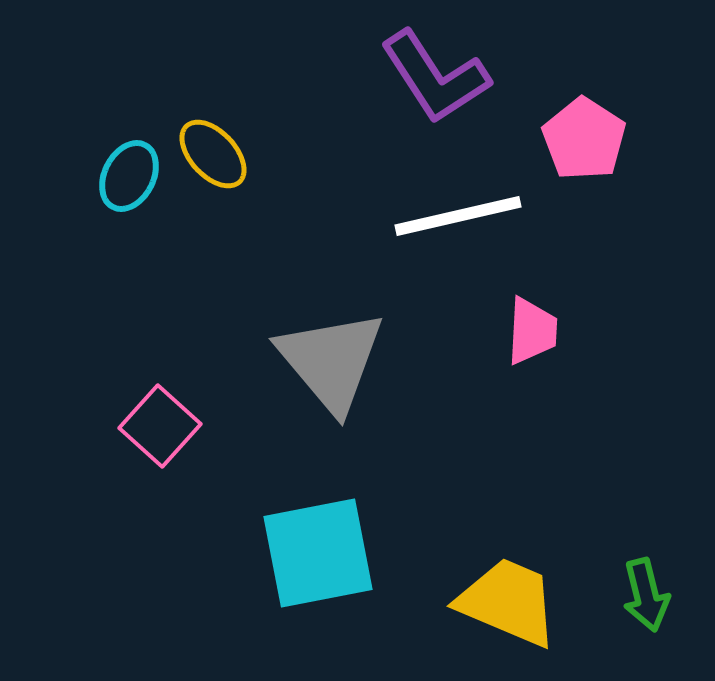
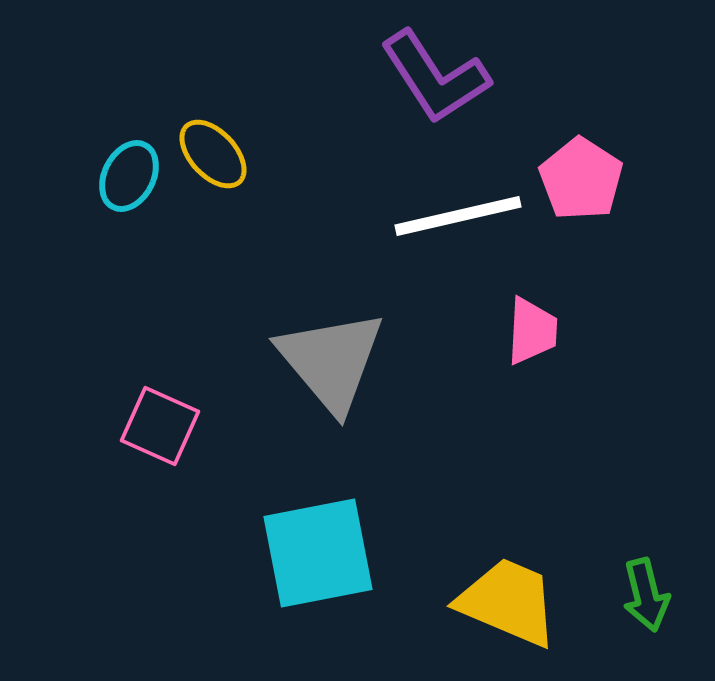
pink pentagon: moved 3 px left, 40 px down
pink square: rotated 18 degrees counterclockwise
